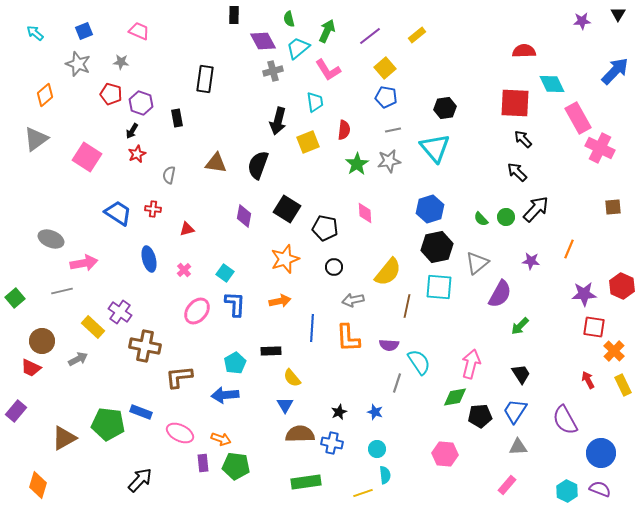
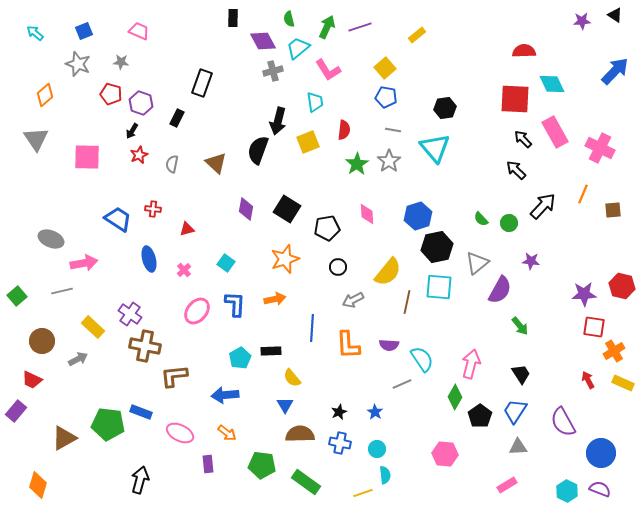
black triangle at (618, 14): moved 3 px left, 1 px down; rotated 28 degrees counterclockwise
black rectangle at (234, 15): moved 1 px left, 3 px down
green arrow at (327, 31): moved 4 px up
purple line at (370, 36): moved 10 px left, 9 px up; rotated 20 degrees clockwise
black rectangle at (205, 79): moved 3 px left, 4 px down; rotated 12 degrees clockwise
red square at (515, 103): moved 4 px up
black rectangle at (177, 118): rotated 36 degrees clockwise
pink rectangle at (578, 118): moved 23 px left, 14 px down
gray line at (393, 130): rotated 21 degrees clockwise
gray triangle at (36, 139): rotated 28 degrees counterclockwise
red star at (137, 154): moved 2 px right, 1 px down
pink square at (87, 157): rotated 32 degrees counterclockwise
gray star at (389, 161): rotated 25 degrees counterclockwise
brown triangle at (216, 163): rotated 35 degrees clockwise
black semicircle at (258, 165): moved 15 px up
black arrow at (517, 172): moved 1 px left, 2 px up
gray semicircle at (169, 175): moved 3 px right, 11 px up
brown square at (613, 207): moved 3 px down
blue hexagon at (430, 209): moved 12 px left, 7 px down
black arrow at (536, 209): moved 7 px right, 3 px up
blue trapezoid at (118, 213): moved 6 px down
pink diamond at (365, 213): moved 2 px right, 1 px down
purple diamond at (244, 216): moved 2 px right, 7 px up
green circle at (506, 217): moved 3 px right, 6 px down
black pentagon at (325, 228): moved 2 px right; rotated 20 degrees counterclockwise
orange line at (569, 249): moved 14 px right, 55 px up
black circle at (334, 267): moved 4 px right
cyan square at (225, 273): moved 1 px right, 10 px up
red hexagon at (622, 286): rotated 10 degrees counterclockwise
purple semicircle at (500, 294): moved 4 px up
green square at (15, 298): moved 2 px right, 2 px up
gray arrow at (353, 300): rotated 15 degrees counterclockwise
orange arrow at (280, 301): moved 5 px left, 2 px up
brown line at (407, 306): moved 4 px up
purple cross at (120, 312): moved 10 px right, 2 px down
green arrow at (520, 326): rotated 84 degrees counterclockwise
orange L-shape at (348, 338): moved 7 px down
orange cross at (614, 351): rotated 15 degrees clockwise
cyan semicircle at (419, 362): moved 3 px right, 3 px up
cyan pentagon at (235, 363): moved 5 px right, 5 px up
red trapezoid at (31, 368): moved 1 px right, 12 px down
brown L-shape at (179, 377): moved 5 px left, 1 px up
gray line at (397, 383): moved 5 px right, 1 px down; rotated 48 degrees clockwise
yellow rectangle at (623, 385): moved 2 px up; rotated 40 degrees counterclockwise
green diamond at (455, 397): rotated 50 degrees counterclockwise
blue star at (375, 412): rotated 14 degrees clockwise
black pentagon at (480, 416): rotated 30 degrees counterclockwise
purple semicircle at (565, 420): moved 2 px left, 2 px down
orange arrow at (221, 439): moved 6 px right, 6 px up; rotated 18 degrees clockwise
blue cross at (332, 443): moved 8 px right
purple rectangle at (203, 463): moved 5 px right, 1 px down
green pentagon at (236, 466): moved 26 px right, 1 px up
black arrow at (140, 480): rotated 28 degrees counterclockwise
green rectangle at (306, 482): rotated 44 degrees clockwise
pink rectangle at (507, 485): rotated 18 degrees clockwise
